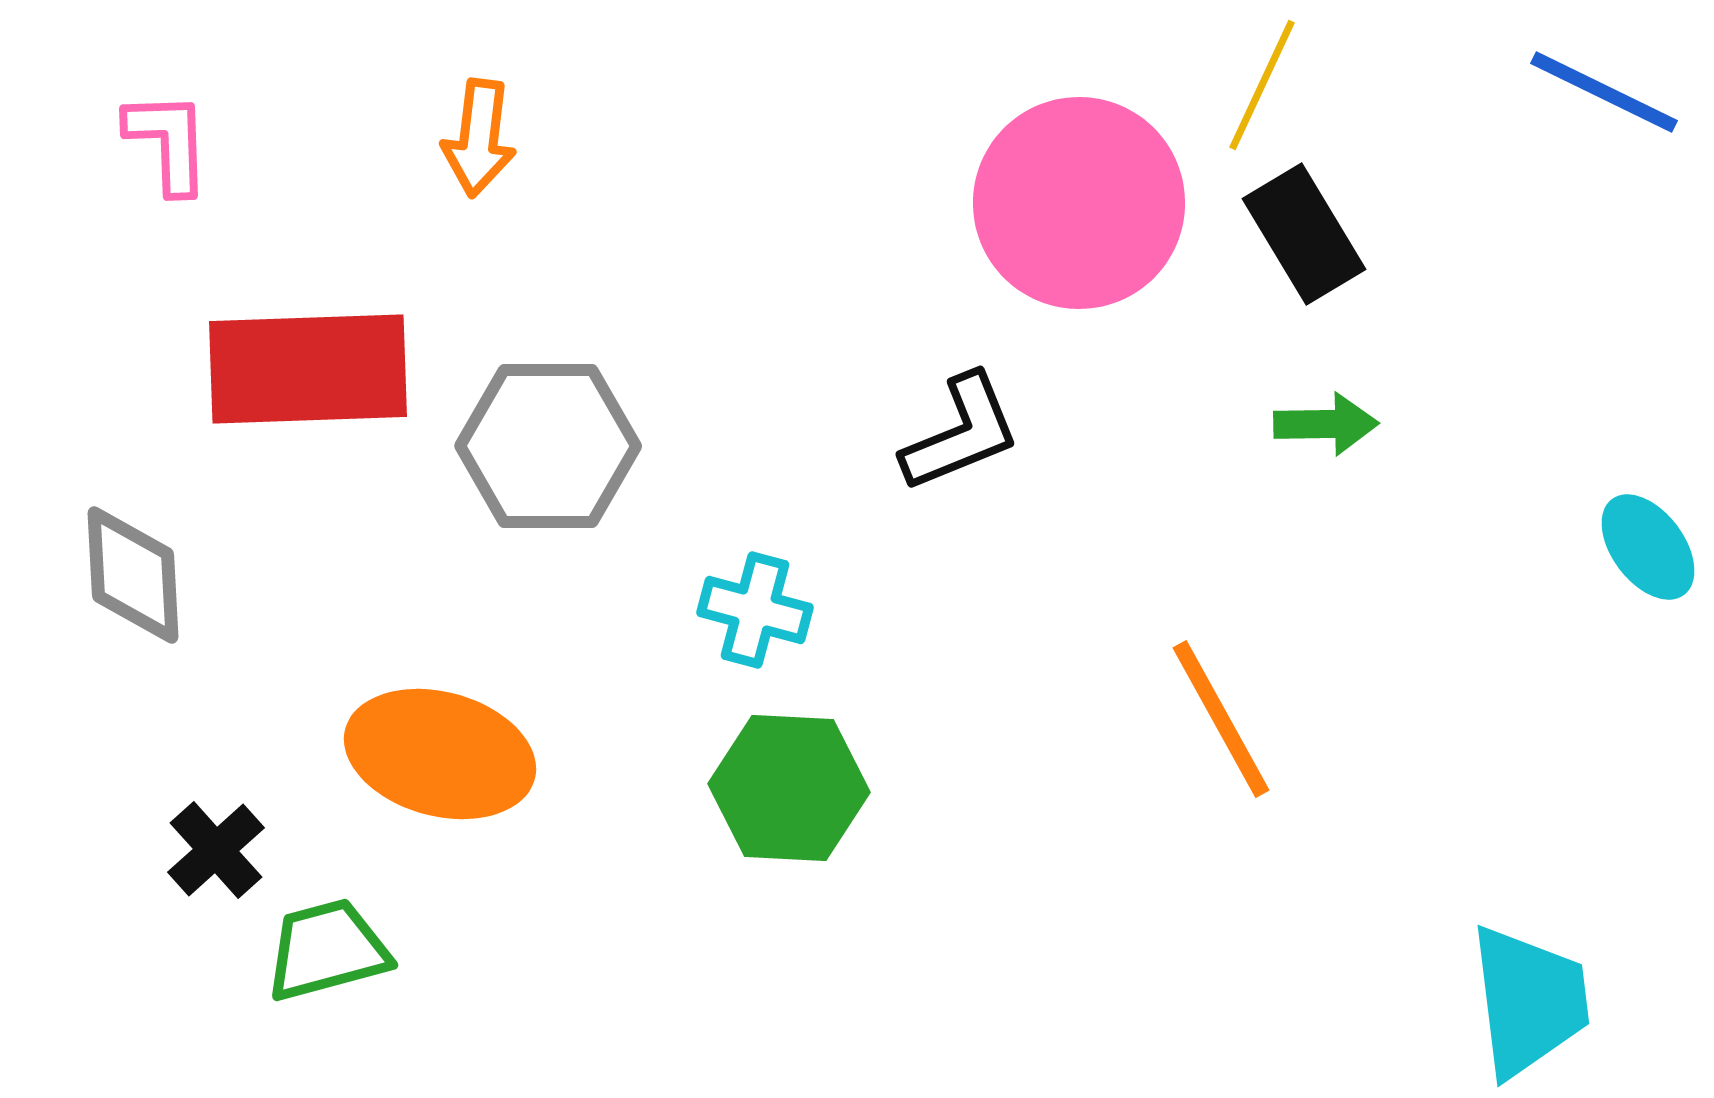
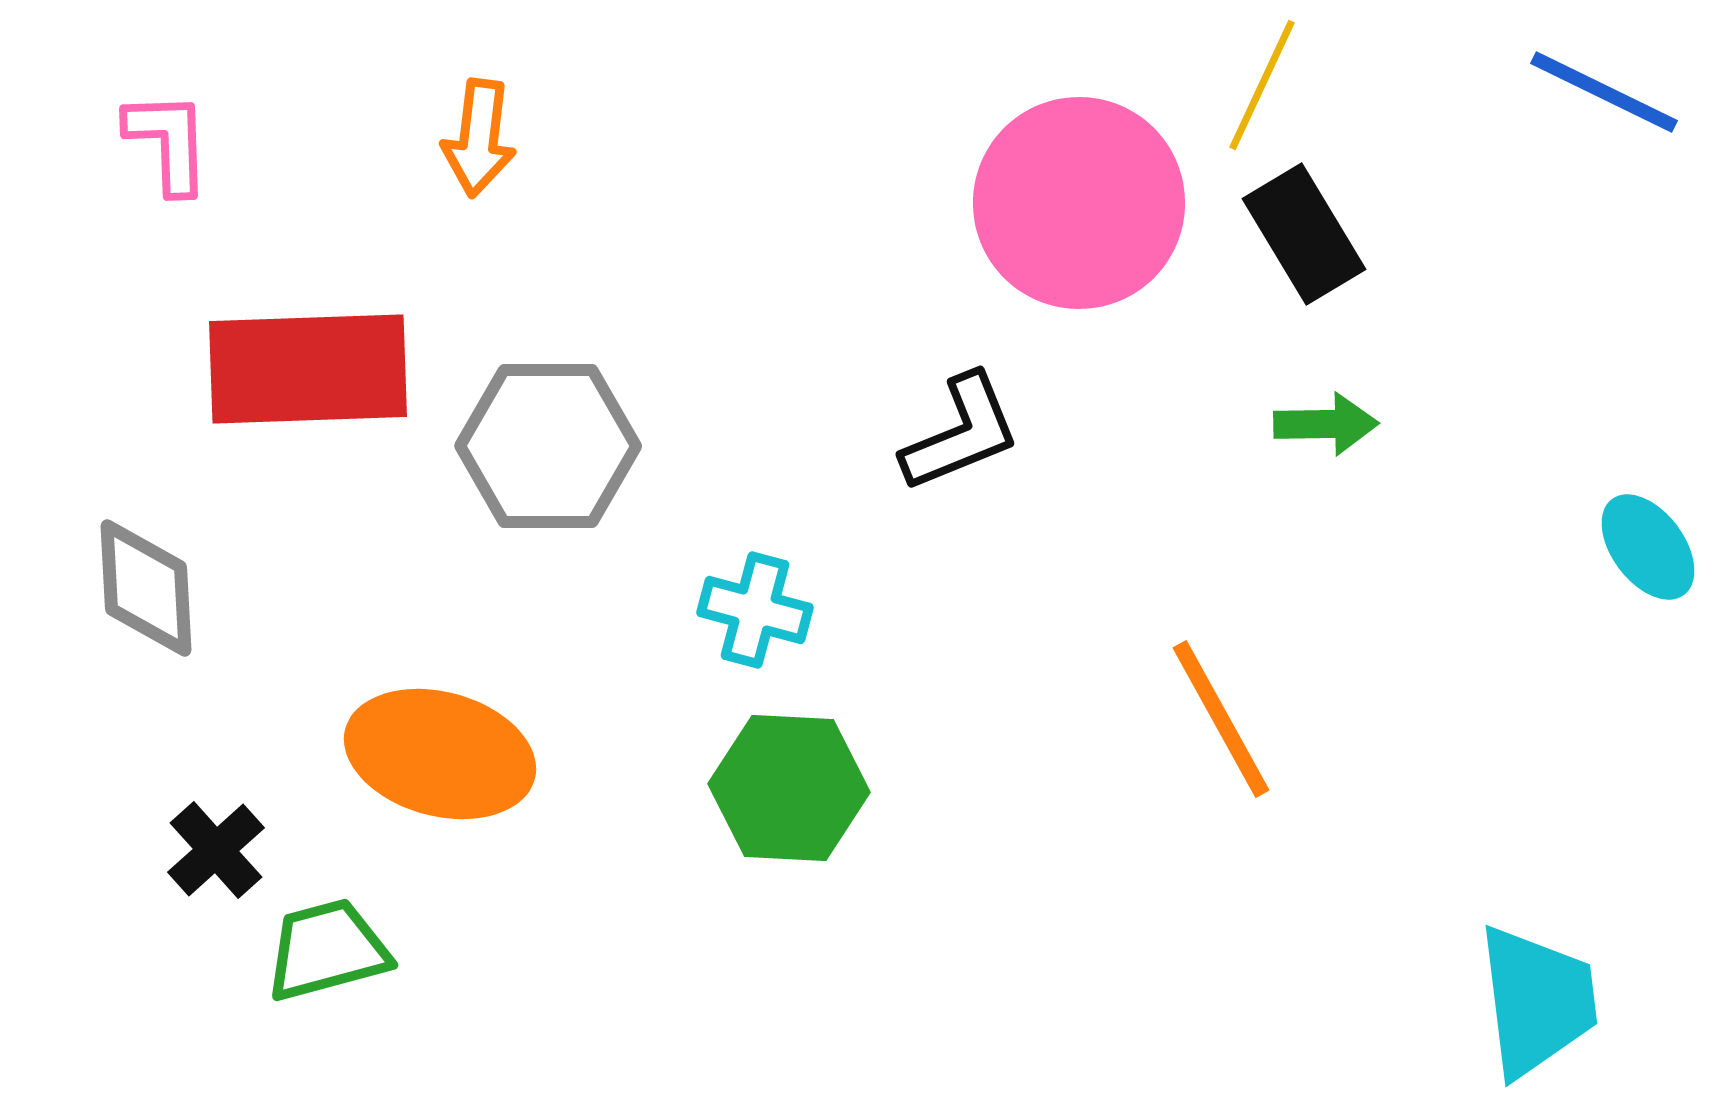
gray diamond: moved 13 px right, 13 px down
cyan trapezoid: moved 8 px right
